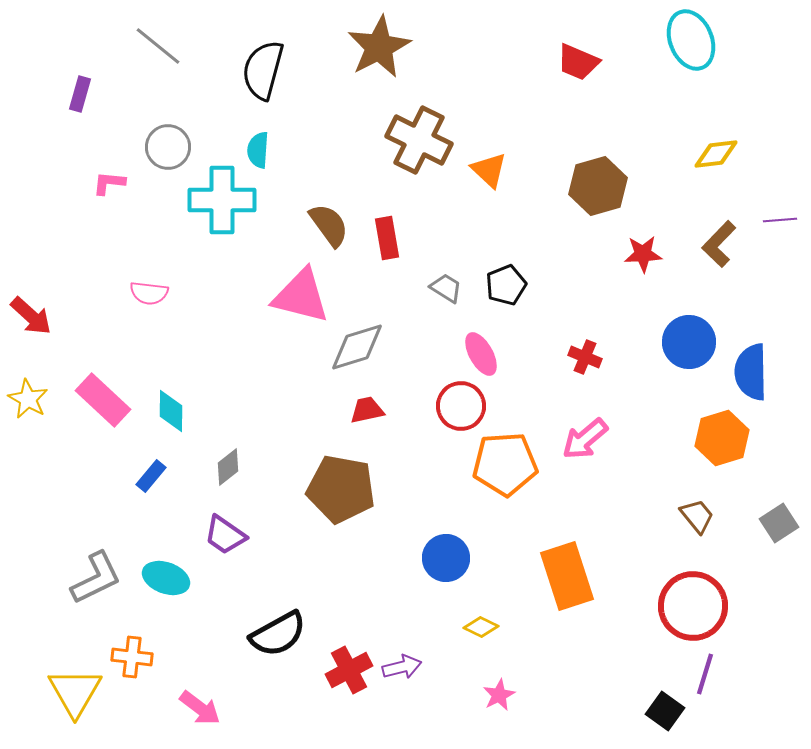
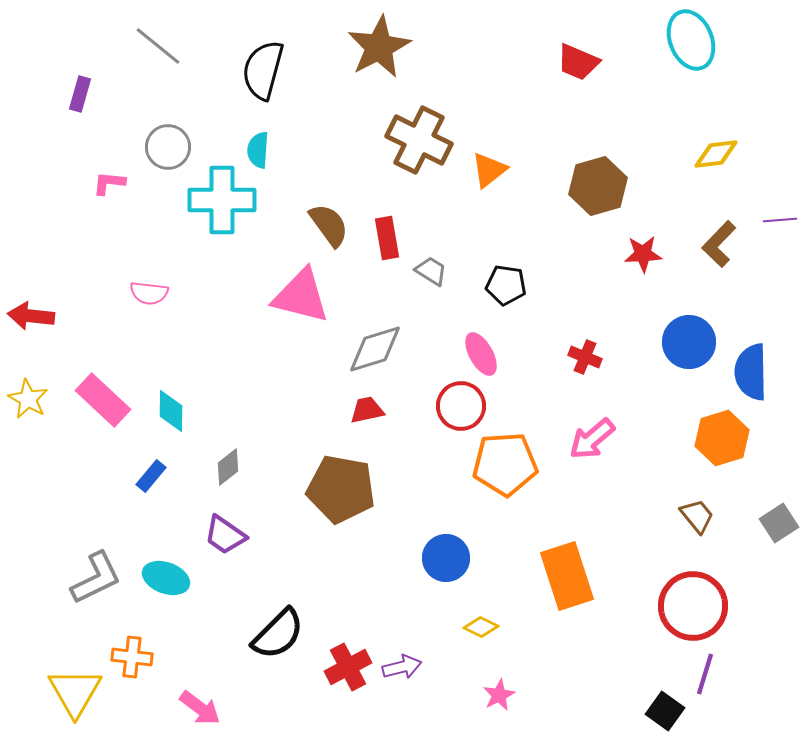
orange triangle at (489, 170): rotated 39 degrees clockwise
black pentagon at (506, 285): rotated 30 degrees clockwise
gray trapezoid at (446, 288): moved 15 px left, 17 px up
red arrow at (31, 316): rotated 144 degrees clockwise
gray diamond at (357, 347): moved 18 px right, 2 px down
pink arrow at (585, 439): moved 7 px right
black semicircle at (278, 634): rotated 16 degrees counterclockwise
red cross at (349, 670): moved 1 px left, 3 px up
